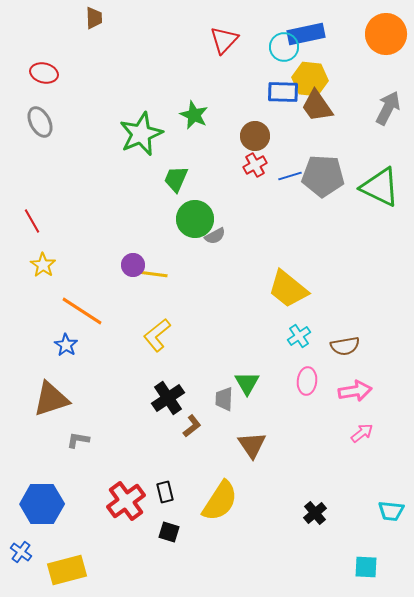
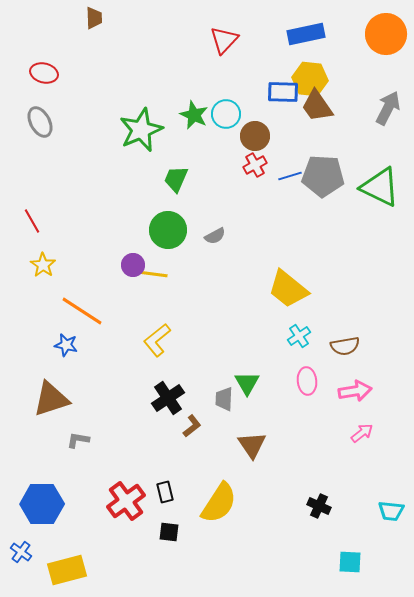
cyan circle at (284, 47): moved 58 px left, 67 px down
green star at (141, 134): moved 4 px up
green circle at (195, 219): moved 27 px left, 11 px down
yellow L-shape at (157, 335): moved 5 px down
blue star at (66, 345): rotated 20 degrees counterclockwise
pink ellipse at (307, 381): rotated 12 degrees counterclockwise
yellow semicircle at (220, 501): moved 1 px left, 2 px down
black cross at (315, 513): moved 4 px right, 7 px up; rotated 25 degrees counterclockwise
black square at (169, 532): rotated 10 degrees counterclockwise
cyan square at (366, 567): moved 16 px left, 5 px up
